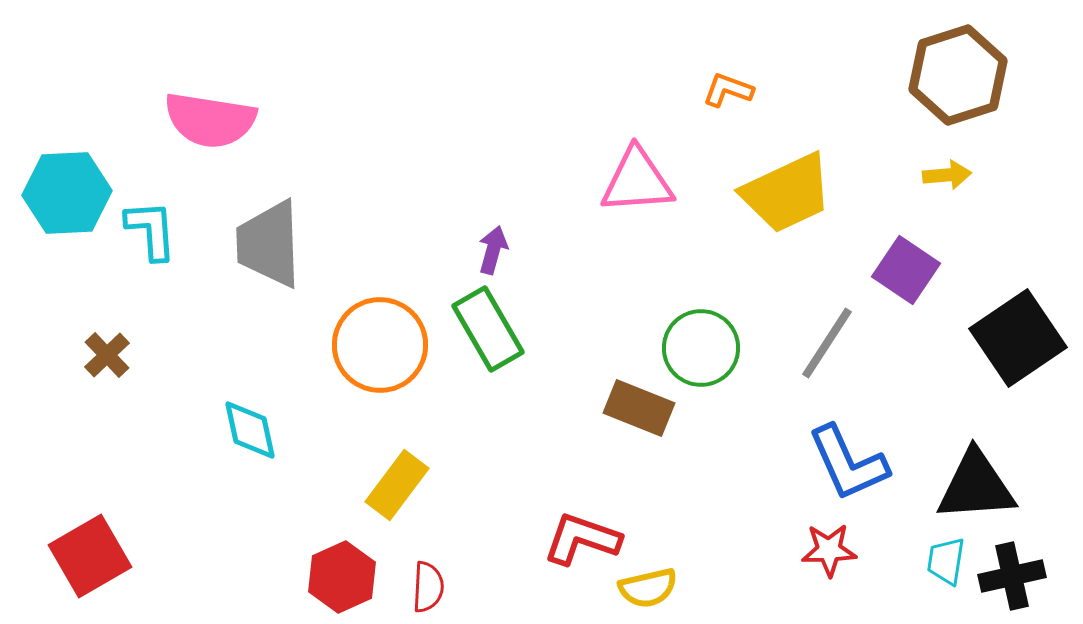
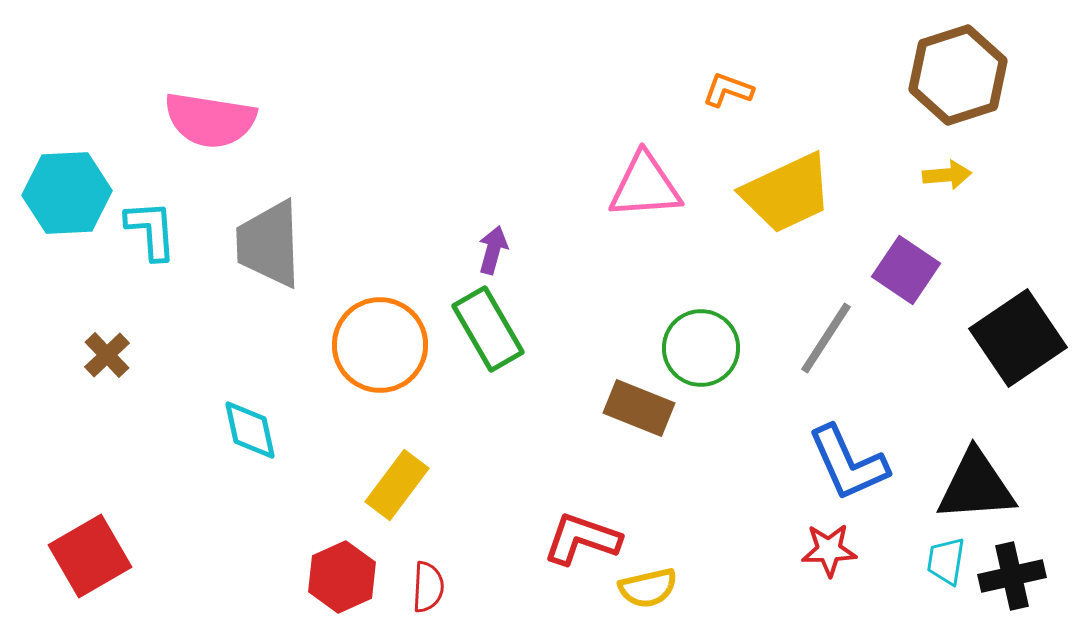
pink triangle: moved 8 px right, 5 px down
gray line: moved 1 px left, 5 px up
